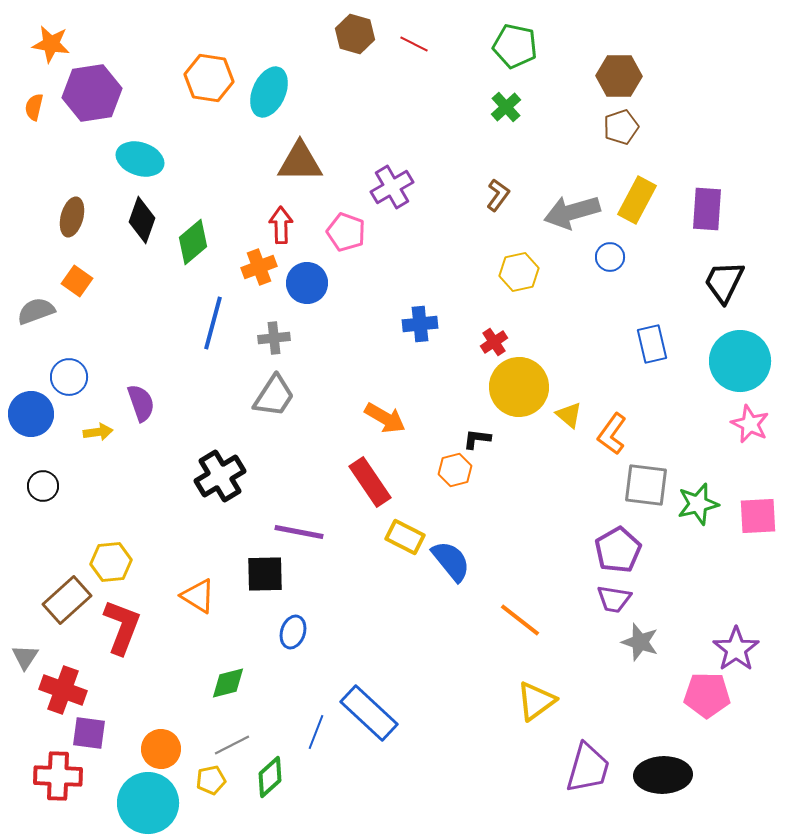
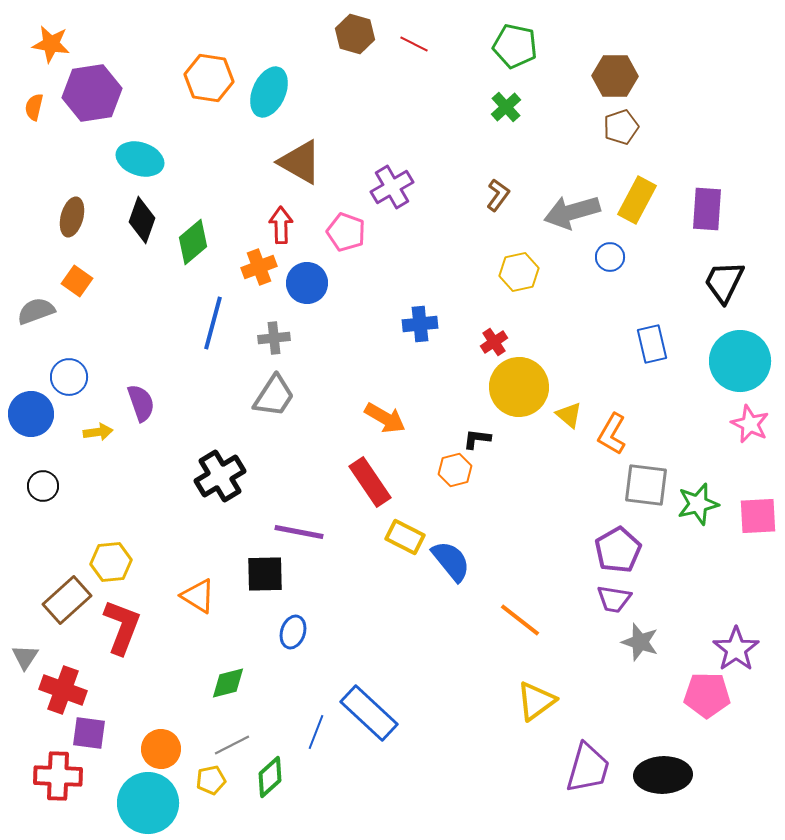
brown hexagon at (619, 76): moved 4 px left
brown triangle at (300, 162): rotated 30 degrees clockwise
orange L-shape at (612, 434): rotated 6 degrees counterclockwise
